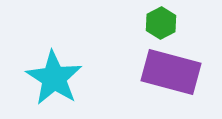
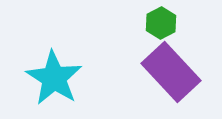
purple rectangle: rotated 32 degrees clockwise
